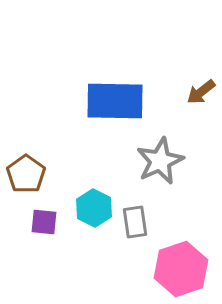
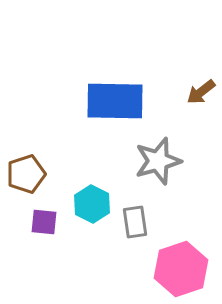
gray star: moved 2 px left; rotated 9 degrees clockwise
brown pentagon: rotated 18 degrees clockwise
cyan hexagon: moved 2 px left, 4 px up
